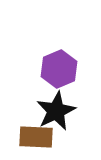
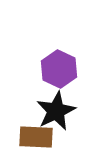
purple hexagon: rotated 12 degrees counterclockwise
